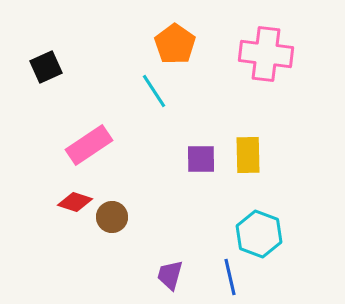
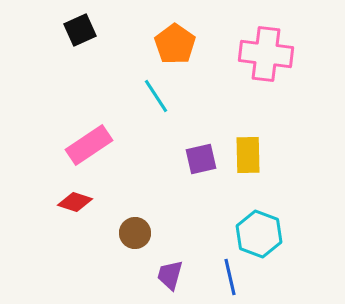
black square: moved 34 px right, 37 px up
cyan line: moved 2 px right, 5 px down
purple square: rotated 12 degrees counterclockwise
brown circle: moved 23 px right, 16 px down
